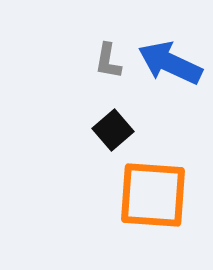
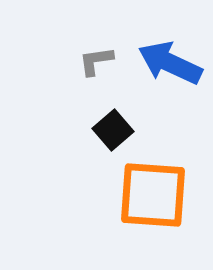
gray L-shape: moved 12 px left; rotated 72 degrees clockwise
